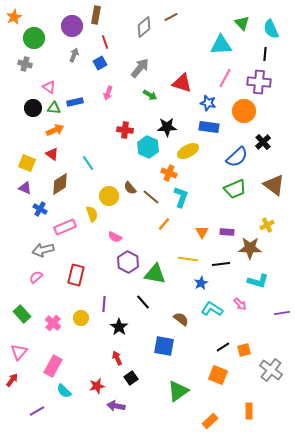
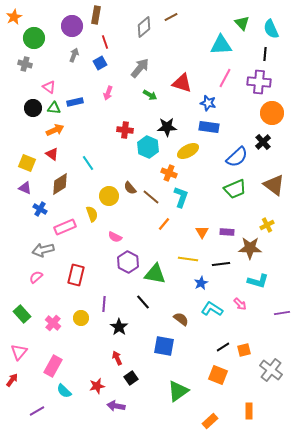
orange circle at (244, 111): moved 28 px right, 2 px down
